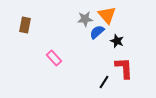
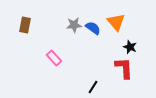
orange triangle: moved 9 px right, 7 px down
gray star: moved 11 px left, 6 px down
blue semicircle: moved 4 px left, 4 px up; rotated 77 degrees clockwise
black star: moved 13 px right, 6 px down
black line: moved 11 px left, 5 px down
